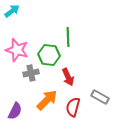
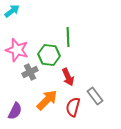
gray cross: moved 1 px left, 1 px up; rotated 14 degrees counterclockwise
gray rectangle: moved 5 px left, 1 px up; rotated 24 degrees clockwise
